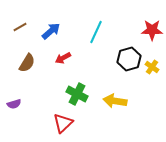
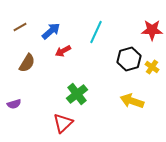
red arrow: moved 7 px up
green cross: rotated 25 degrees clockwise
yellow arrow: moved 17 px right; rotated 10 degrees clockwise
